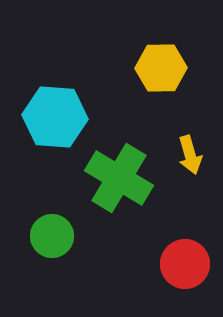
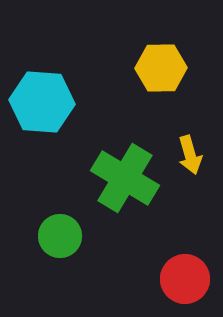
cyan hexagon: moved 13 px left, 15 px up
green cross: moved 6 px right
green circle: moved 8 px right
red circle: moved 15 px down
